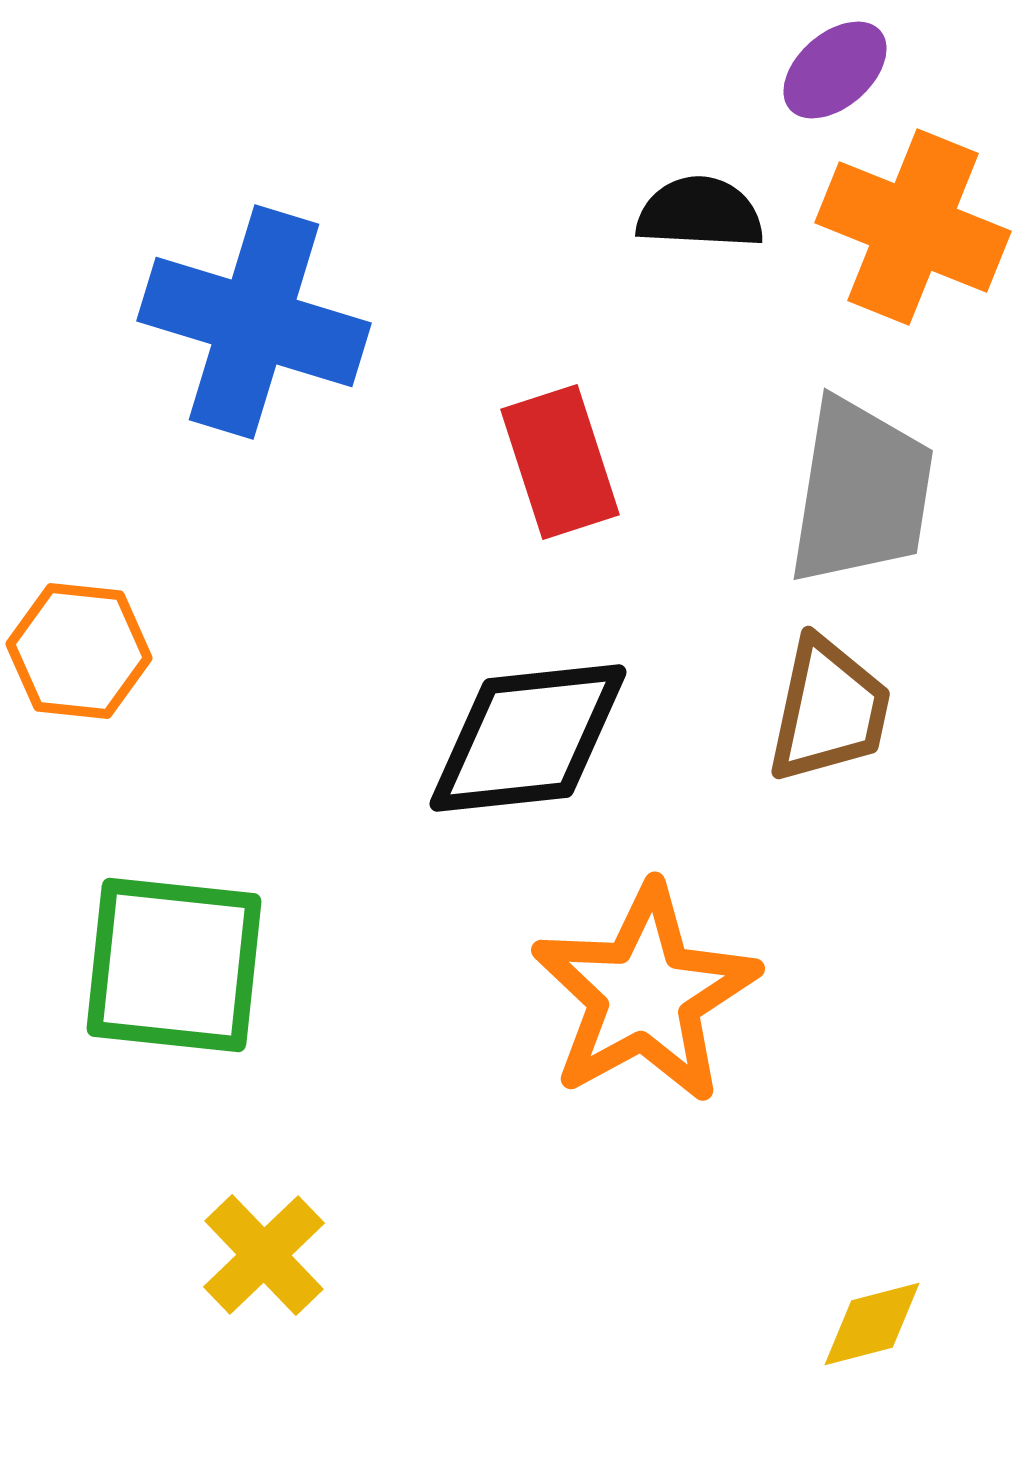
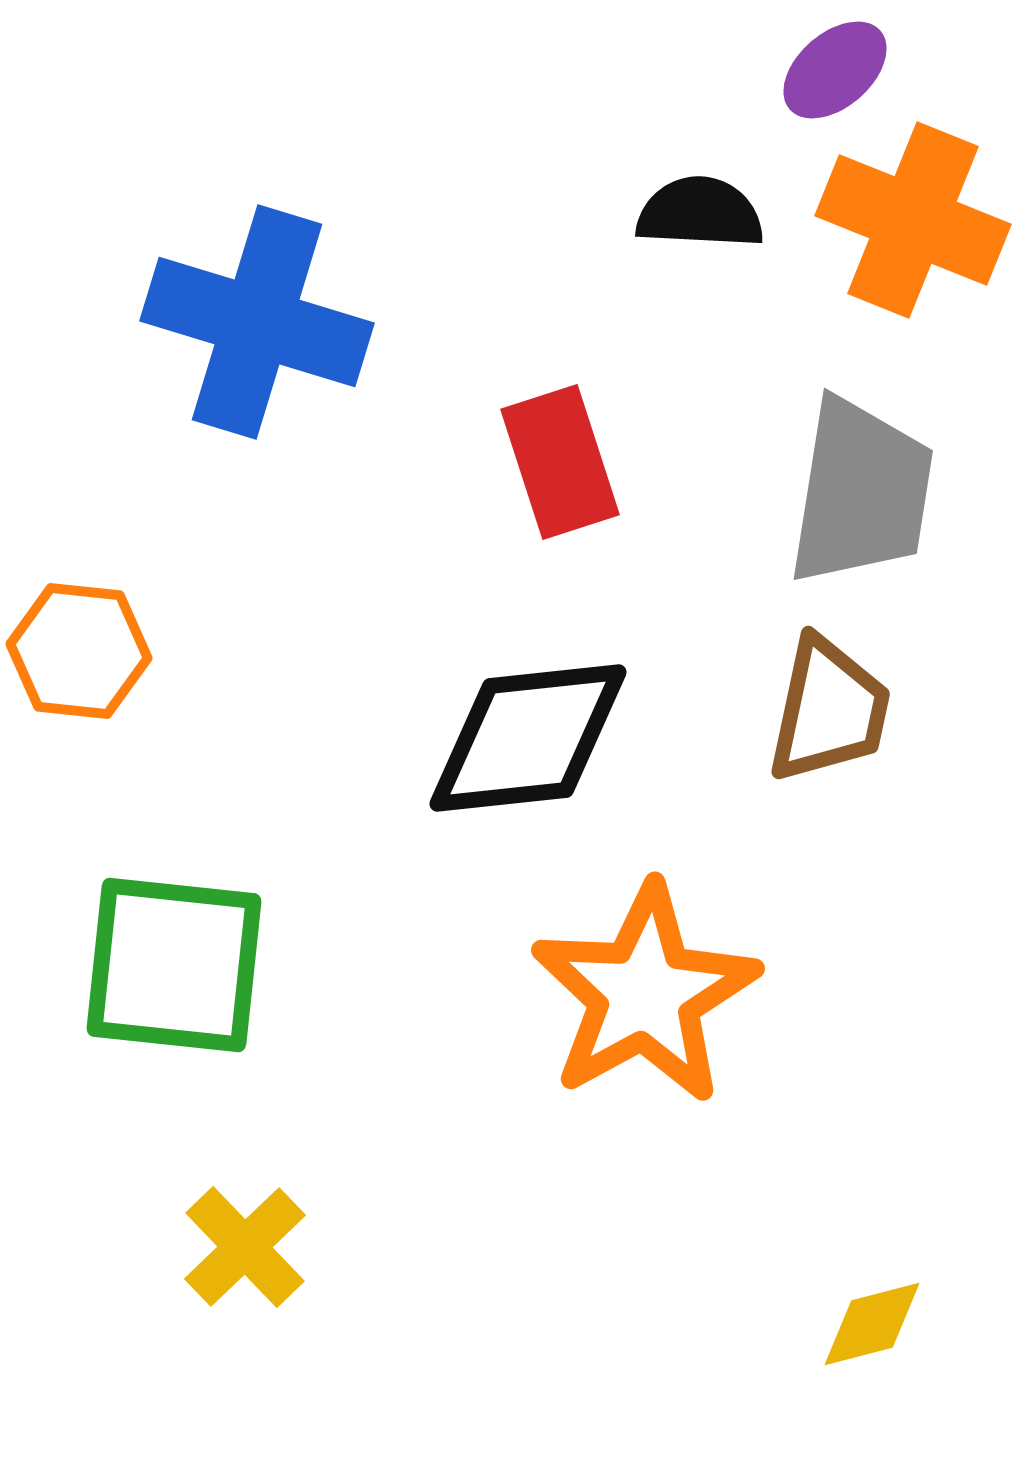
orange cross: moved 7 px up
blue cross: moved 3 px right
yellow cross: moved 19 px left, 8 px up
